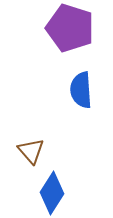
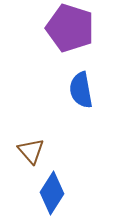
blue semicircle: rotated 6 degrees counterclockwise
